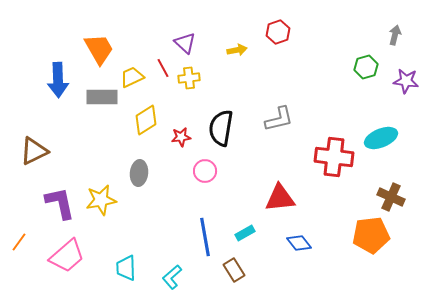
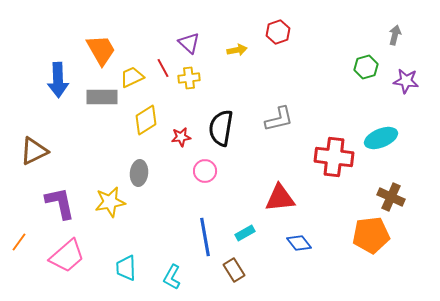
purple triangle: moved 4 px right
orange trapezoid: moved 2 px right, 1 px down
yellow star: moved 9 px right, 2 px down
cyan L-shape: rotated 20 degrees counterclockwise
